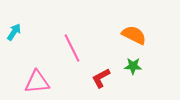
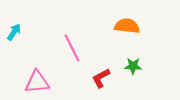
orange semicircle: moved 7 px left, 9 px up; rotated 20 degrees counterclockwise
